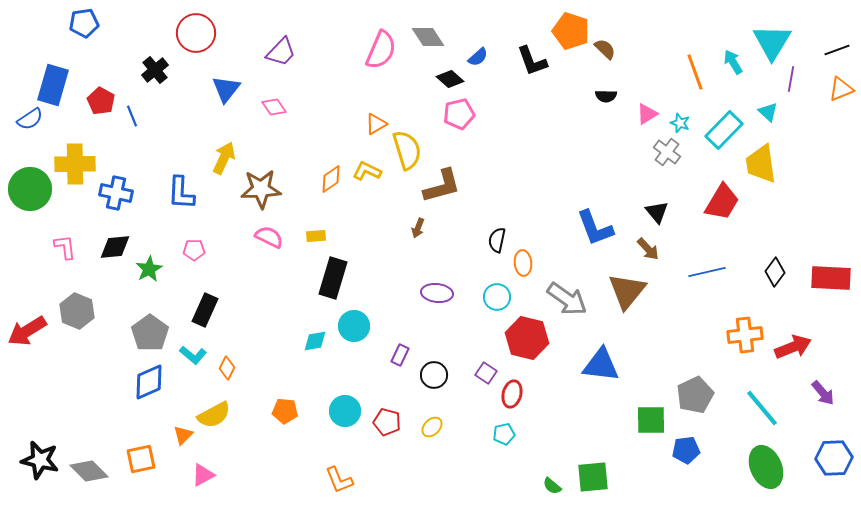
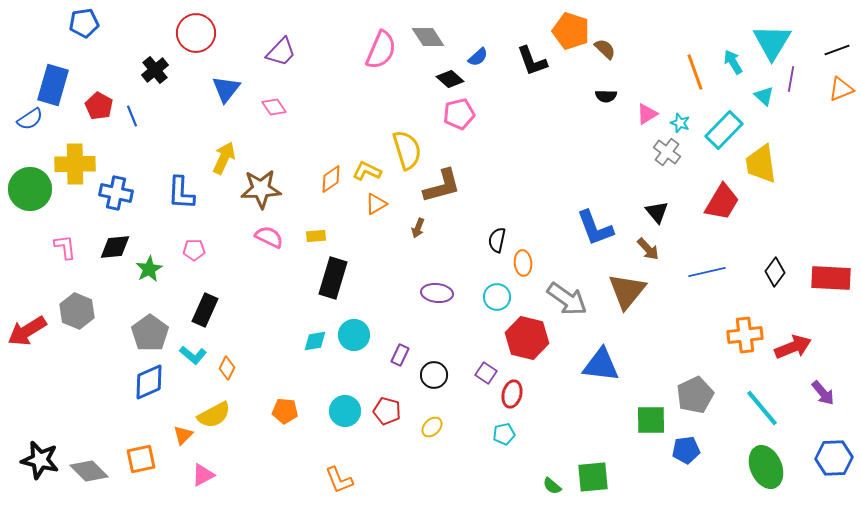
red pentagon at (101, 101): moved 2 px left, 5 px down
cyan triangle at (768, 112): moved 4 px left, 16 px up
orange triangle at (376, 124): moved 80 px down
cyan circle at (354, 326): moved 9 px down
red pentagon at (387, 422): moved 11 px up
